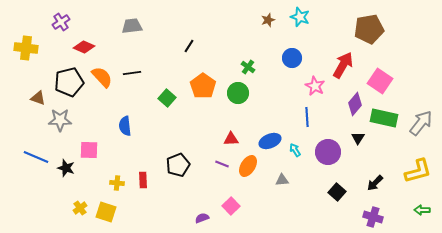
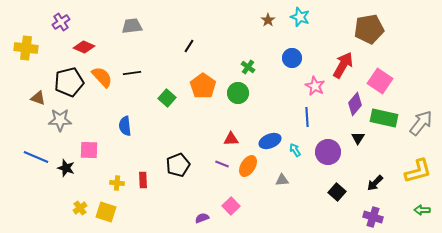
brown star at (268, 20): rotated 16 degrees counterclockwise
